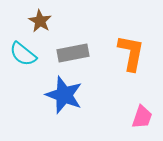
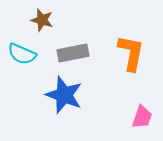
brown star: moved 2 px right, 1 px up; rotated 15 degrees counterclockwise
cyan semicircle: moved 1 px left; rotated 16 degrees counterclockwise
